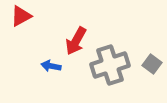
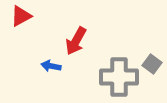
gray cross: moved 9 px right, 12 px down; rotated 18 degrees clockwise
